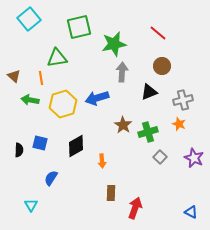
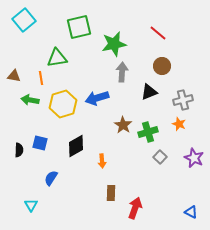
cyan square: moved 5 px left, 1 px down
brown triangle: rotated 32 degrees counterclockwise
